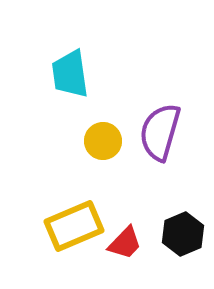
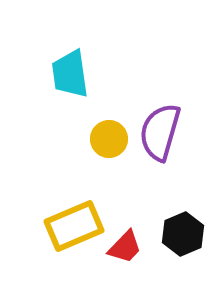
yellow circle: moved 6 px right, 2 px up
red trapezoid: moved 4 px down
